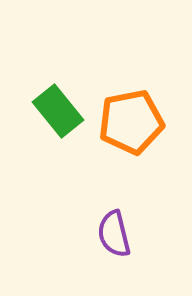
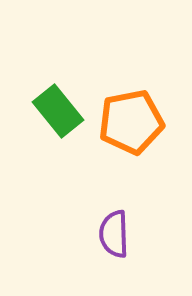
purple semicircle: rotated 12 degrees clockwise
